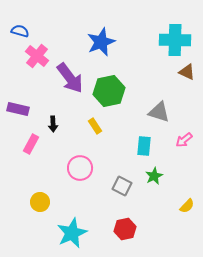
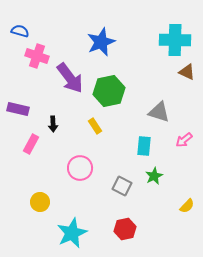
pink cross: rotated 20 degrees counterclockwise
